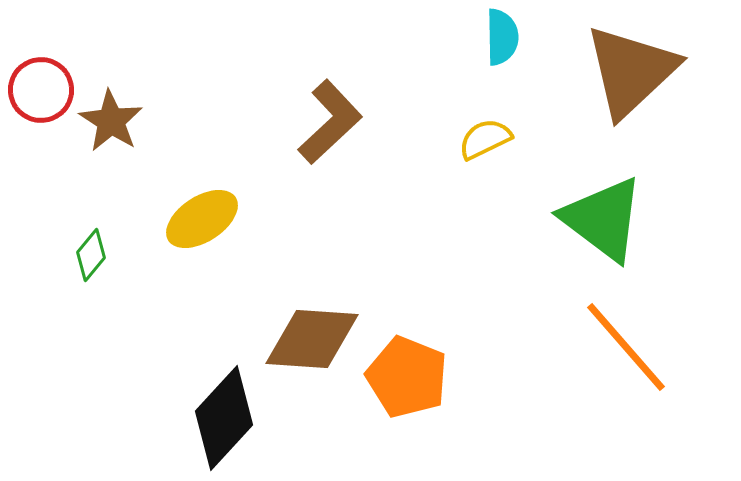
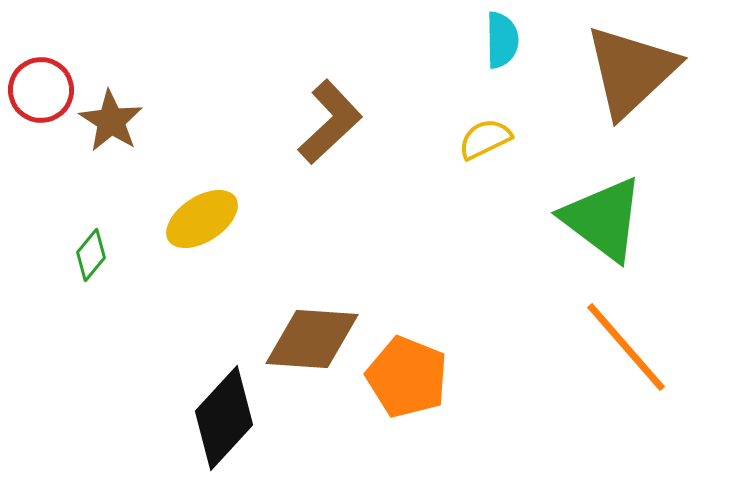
cyan semicircle: moved 3 px down
